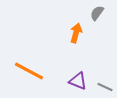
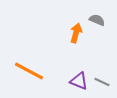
gray semicircle: moved 7 px down; rotated 77 degrees clockwise
purple triangle: moved 1 px right
gray line: moved 3 px left, 5 px up
